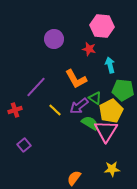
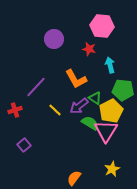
yellow star: rotated 21 degrees counterclockwise
